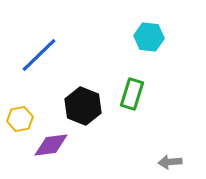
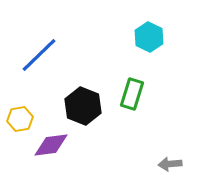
cyan hexagon: rotated 20 degrees clockwise
gray arrow: moved 2 px down
